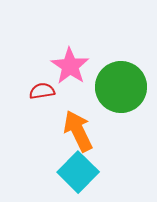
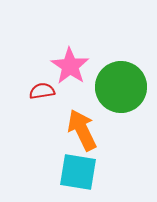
orange arrow: moved 4 px right, 1 px up
cyan square: rotated 36 degrees counterclockwise
